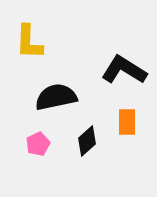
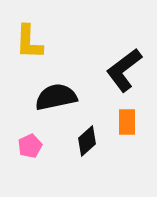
black L-shape: rotated 69 degrees counterclockwise
pink pentagon: moved 8 px left, 2 px down
